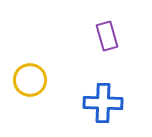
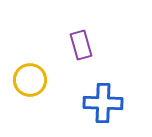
purple rectangle: moved 26 px left, 9 px down
